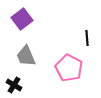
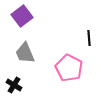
purple square: moved 3 px up
black line: moved 2 px right
gray trapezoid: moved 1 px left, 3 px up
